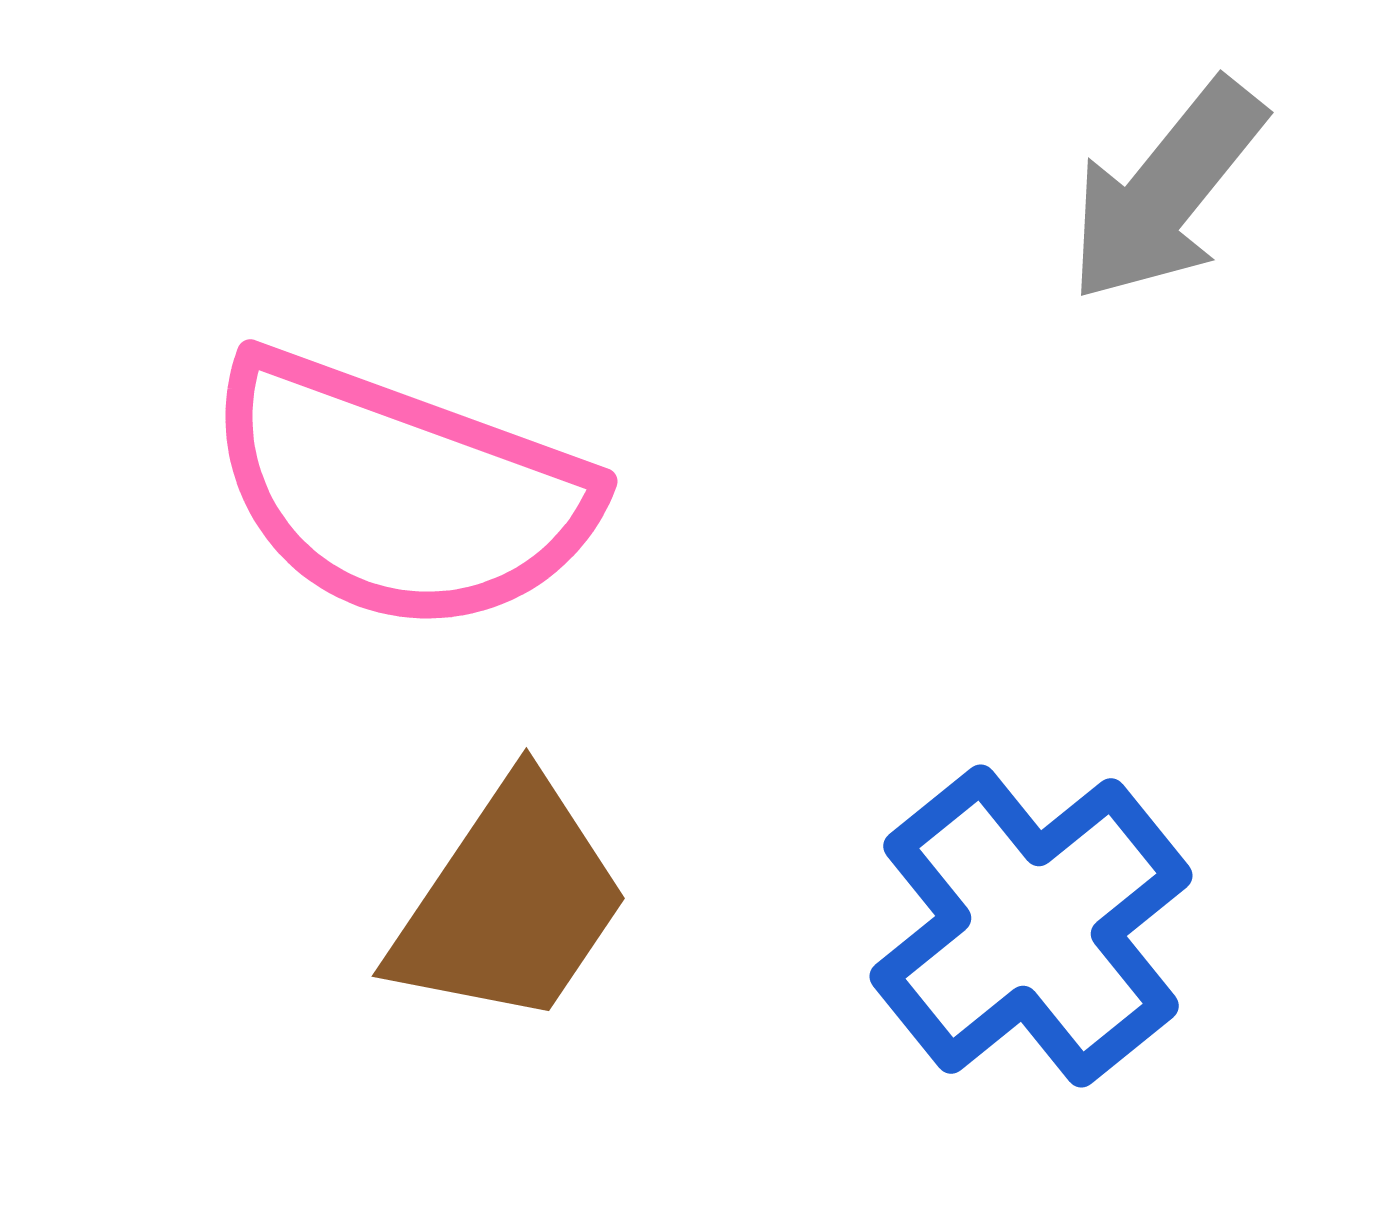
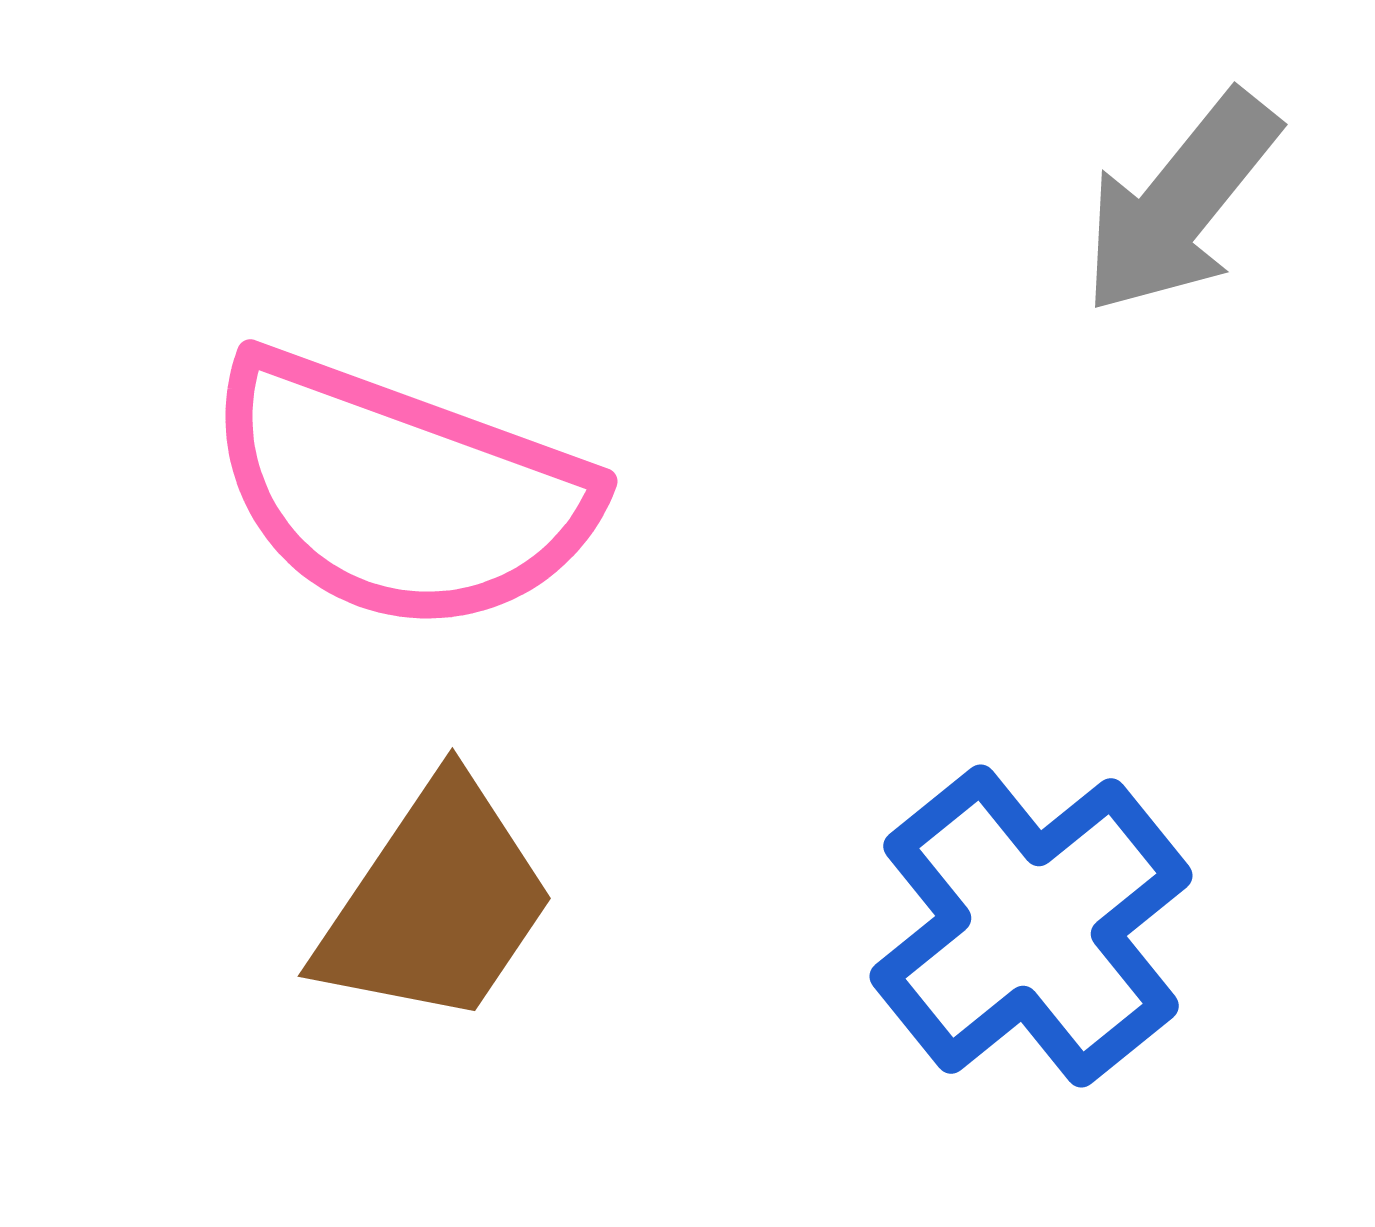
gray arrow: moved 14 px right, 12 px down
brown trapezoid: moved 74 px left
